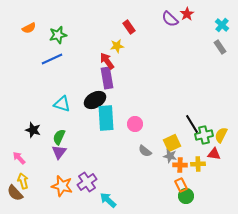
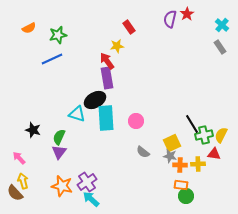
purple semicircle: rotated 60 degrees clockwise
cyan triangle: moved 15 px right, 10 px down
pink circle: moved 1 px right, 3 px up
gray semicircle: moved 2 px left, 1 px down
orange rectangle: rotated 56 degrees counterclockwise
cyan arrow: moved 17 px left, 1 px up
